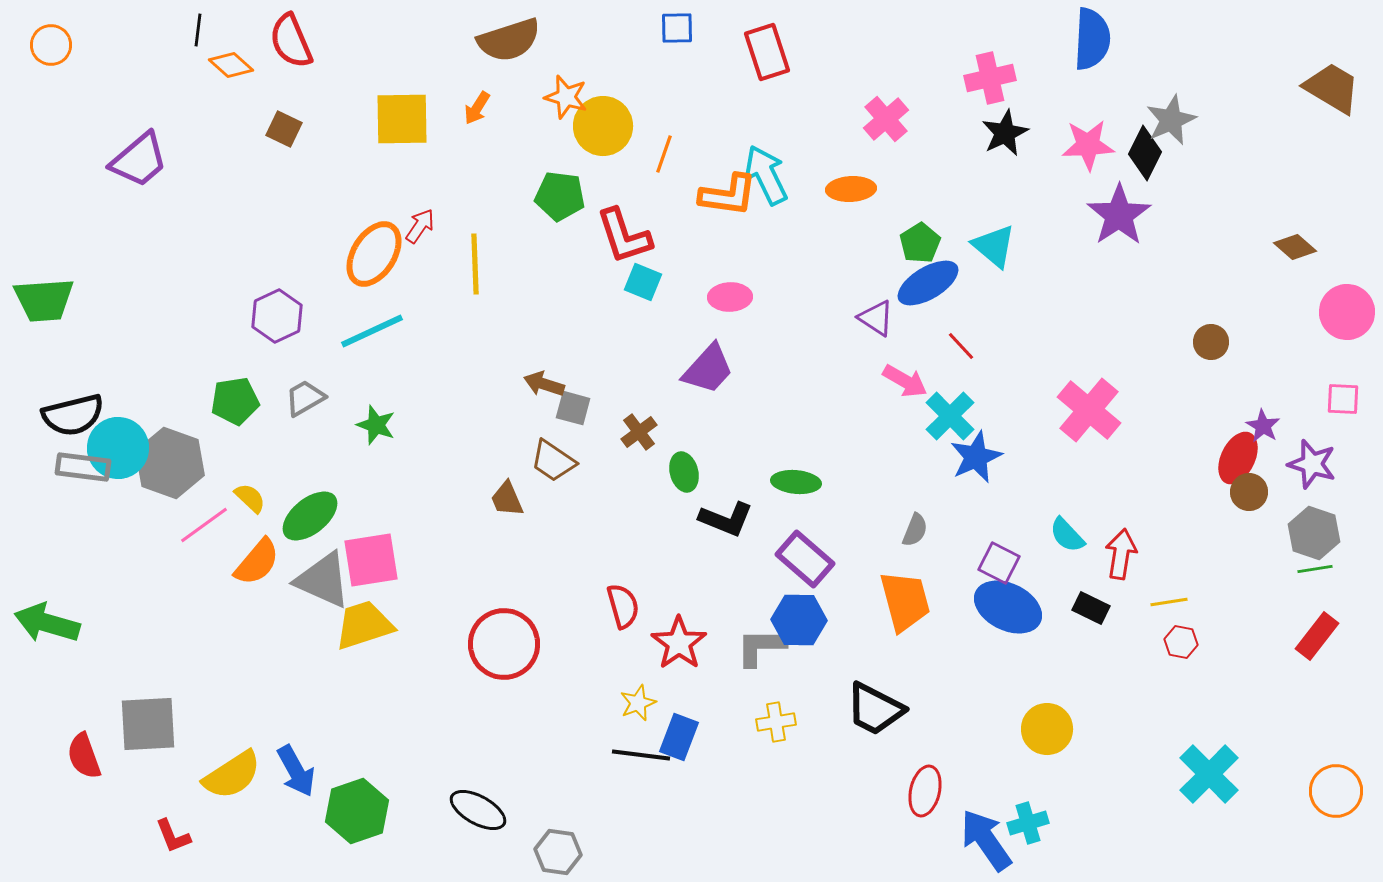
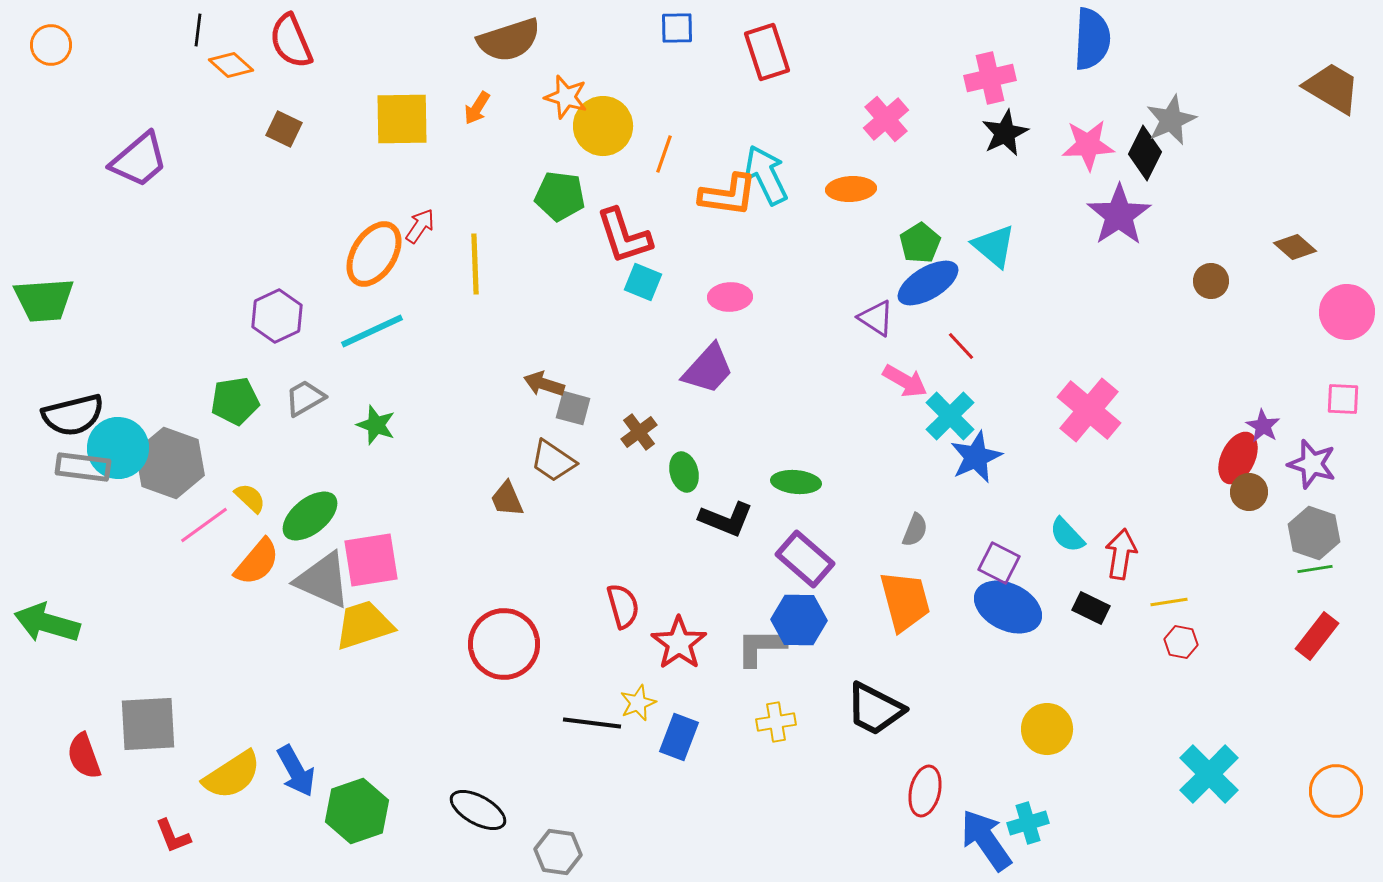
brown circle at (1211, 342): moved 61 px up
black line at (641, 755): moved 49 px left, 32 px up
